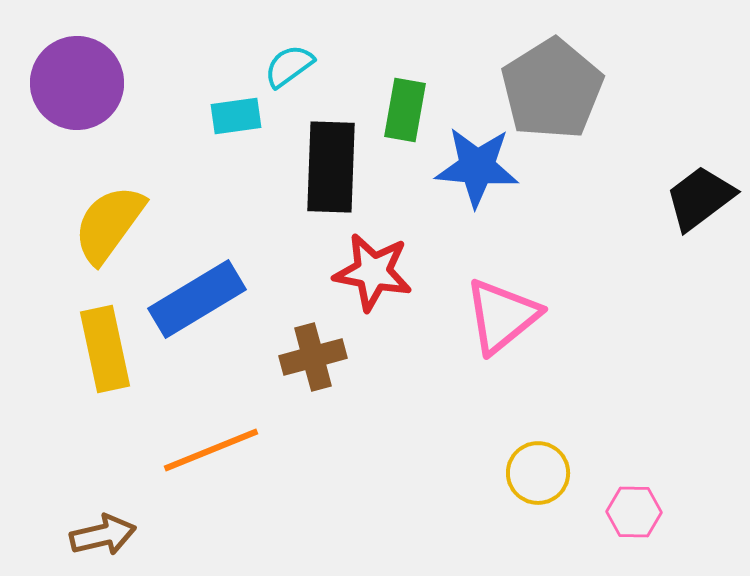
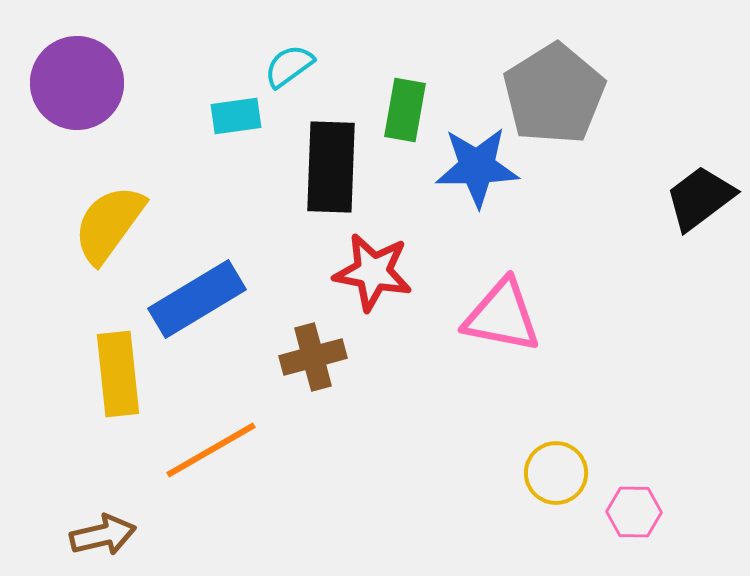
gray pentagon: moved 2 px right, 5 px down
blue star: rotated 6 degrees counterclockwise
pink triangle: rotated 50 degrees clockwise
yellow rectangle: moved 13 px right, 25 px down; rotated 6 degrees clockwise
orange line: rotated 8 degrees counterclockwise
yellow circle: moved 18 px right
